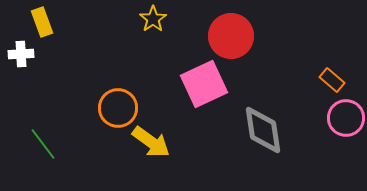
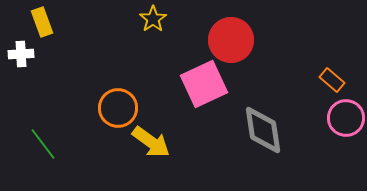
red circle: moved 4 px down
